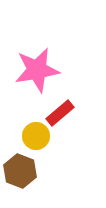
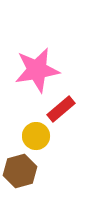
red rectangle: moved 1 px right, 4 px up
brown hexagon: rotated 24 degrees clockwise
